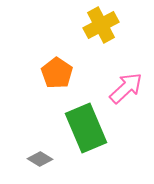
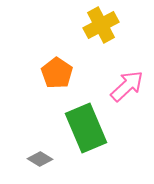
pink arrow: moved 1 px right, 2 px up
